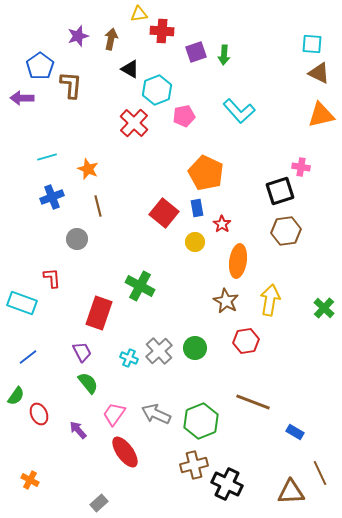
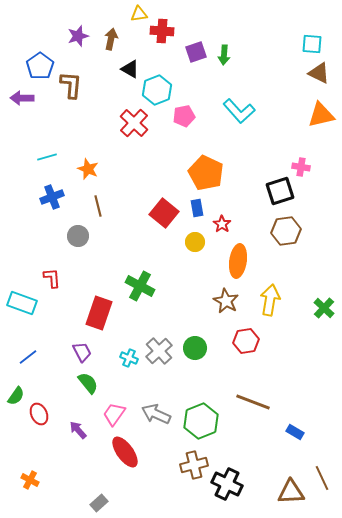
gray circle at (77, 239): moved 1 px right, 3 px up
brown line at (320, 473): moved 2 px right, 5 px down
